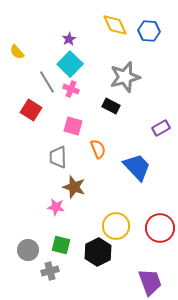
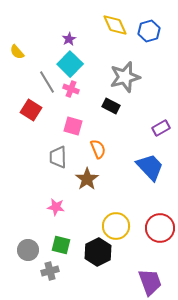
blue hexagon: rotated 20 degrees counterclockwise
blue trapezoid: moved 13 px right
brown star: moved 13 px right, 8 px up; rotated 20 degrees clockwise
